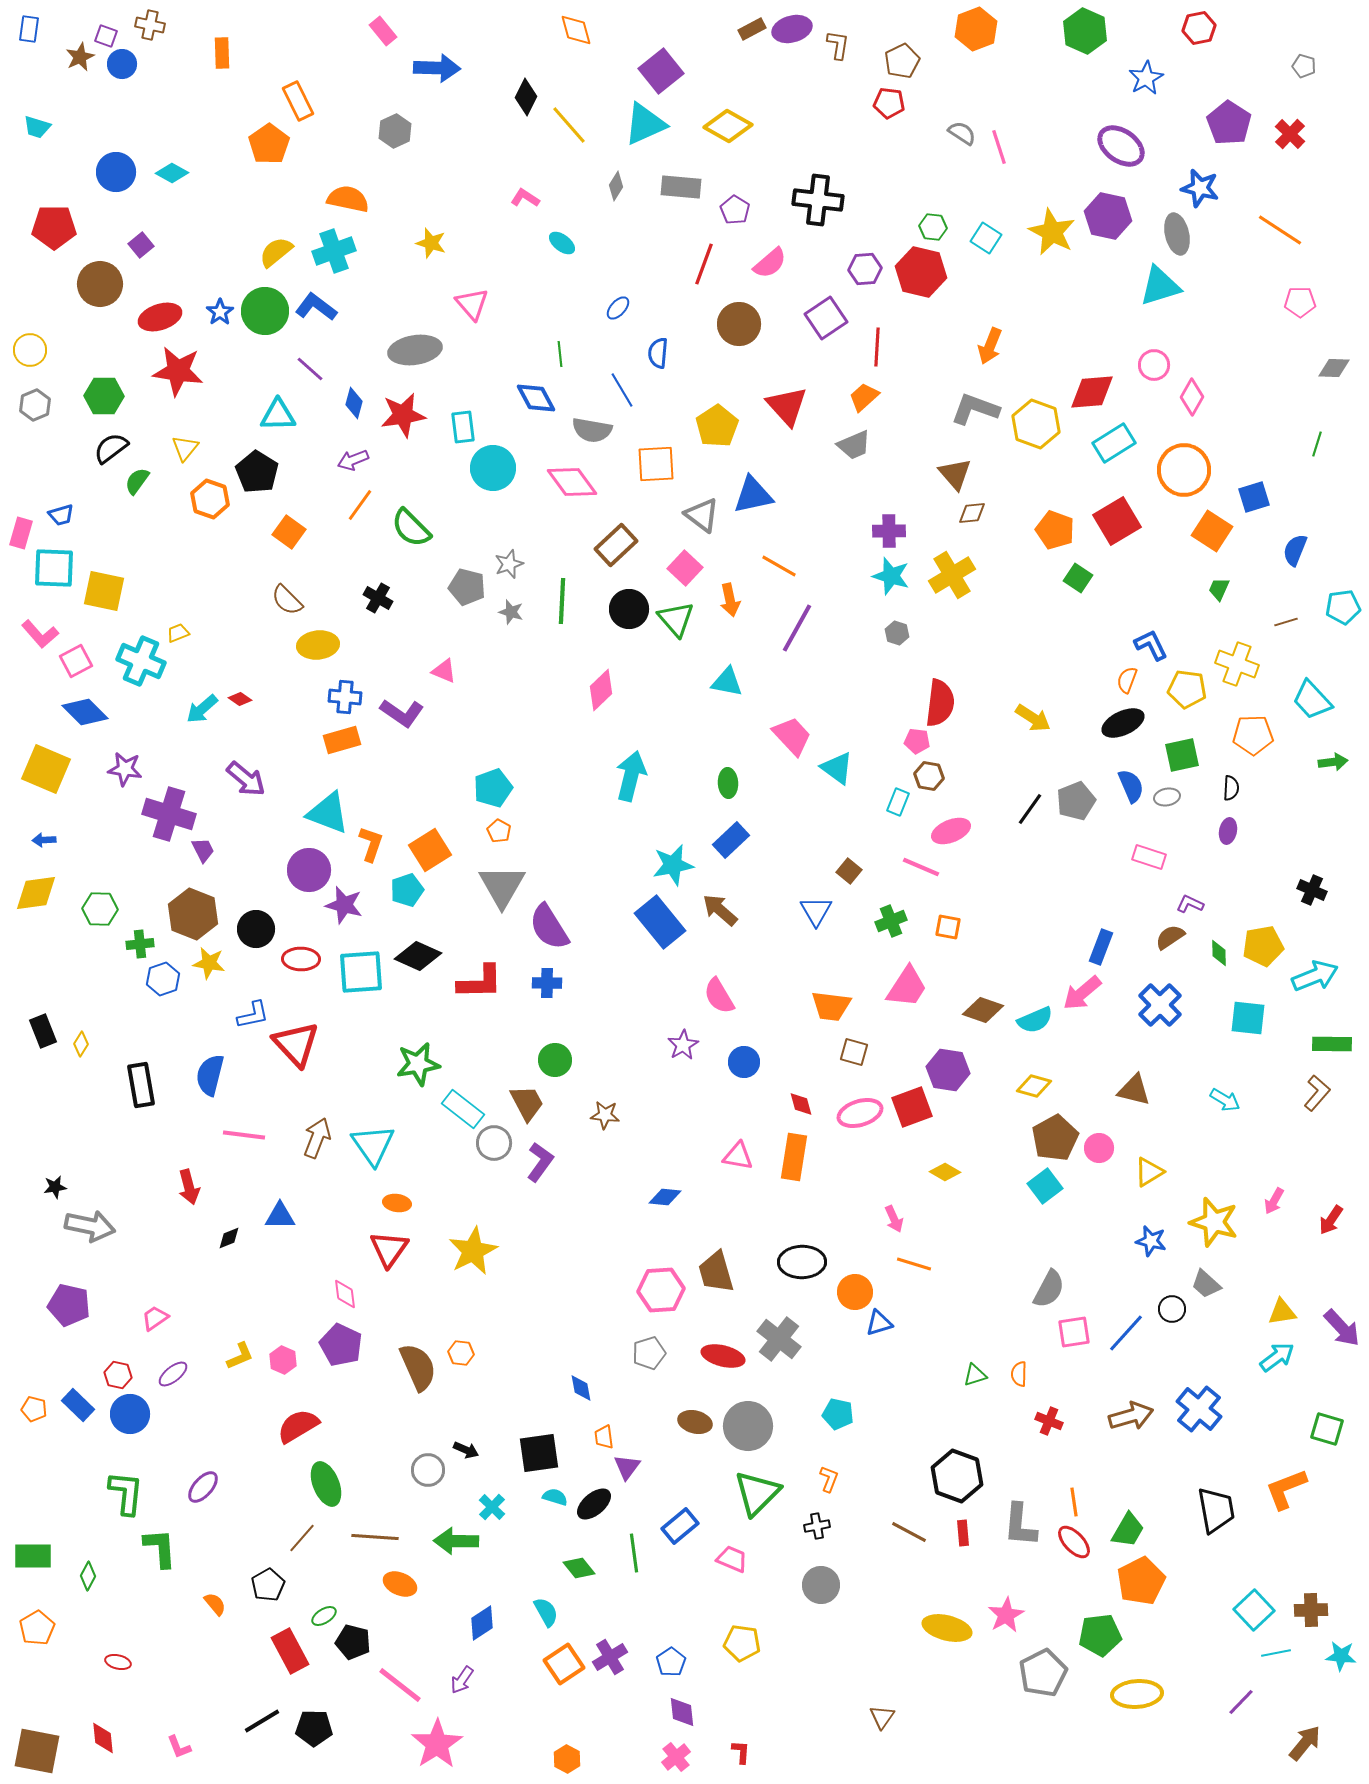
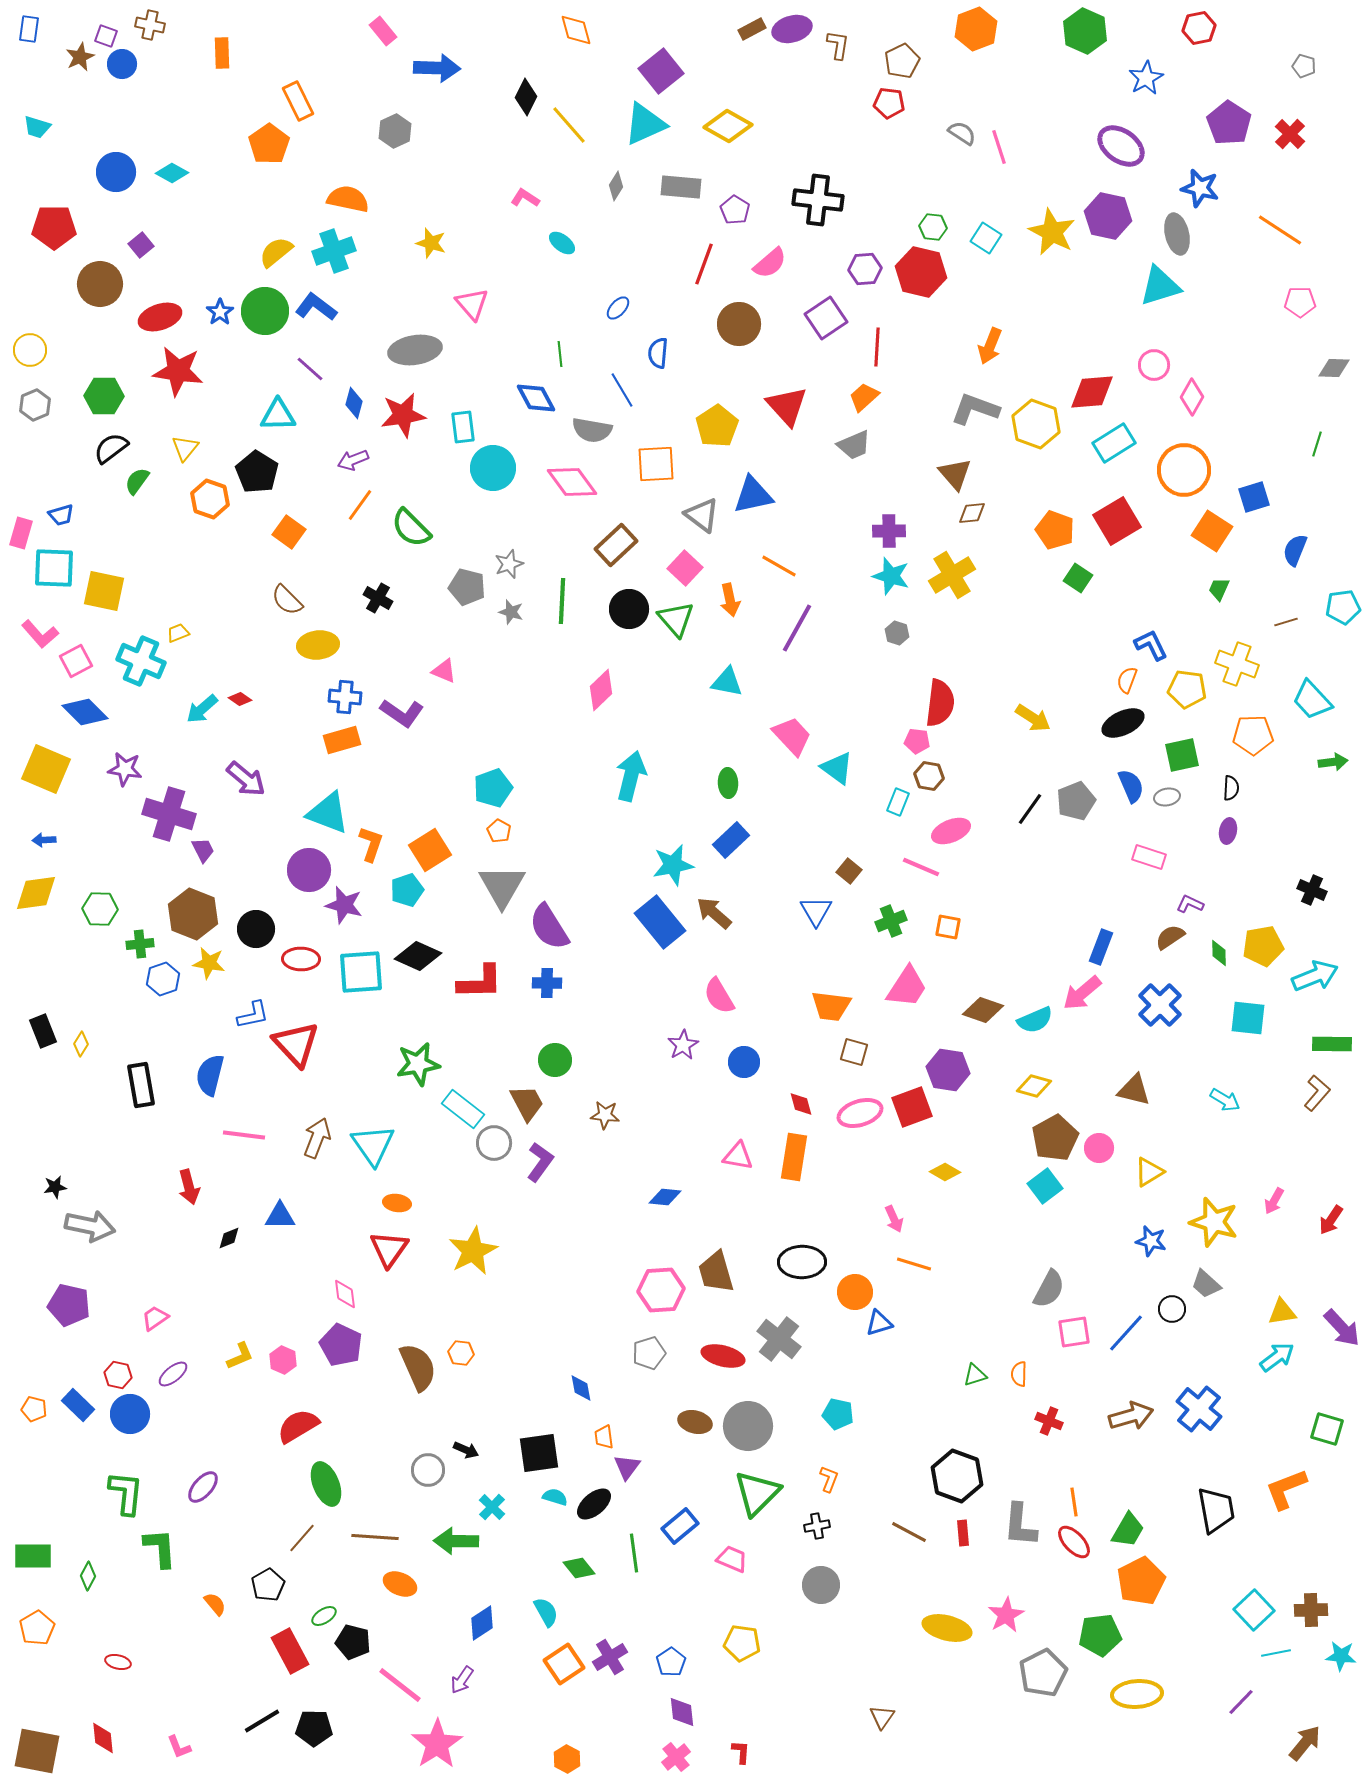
brown arrow at (720, 910): moved 6 px left, 3 px down
